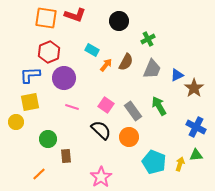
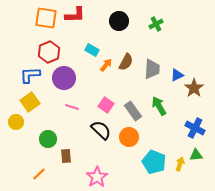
red L-shape: rotated 20 degrees counterclockwise
green cross: moved 8 px right, 15 px up
gray trapezoid: rotated 20 degrees counterclockwise
yellow square: rotated 24 degrees counterclockwise
blue cross: moved 1 px left, 1 px down
pink star: moved 4 px left
